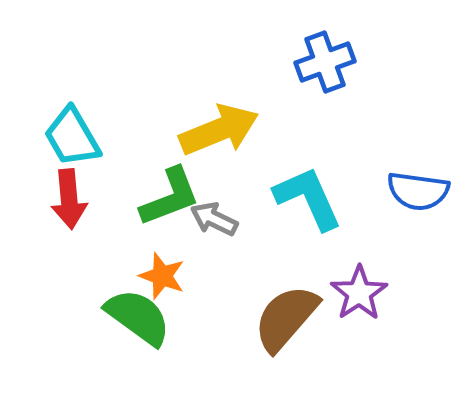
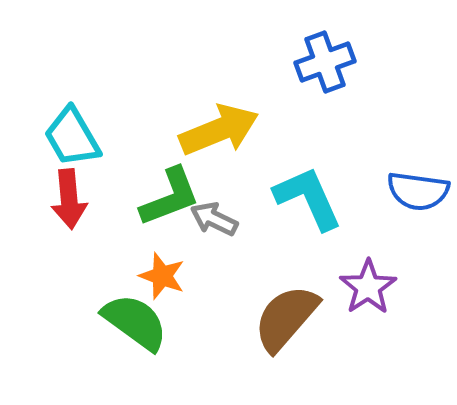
purple star: moved 9 px right, 6 px up
green semicircle: moved 3 px left, 5 px down
